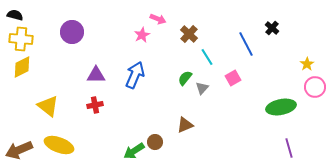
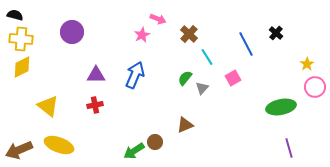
black cross: moved 4 px right, 5 px down
